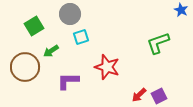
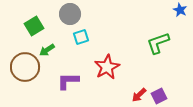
blue star: moved 1 px left
green arrow: moved 4 px left, 1 px up
red star: rotated 25 degrees clockwise
